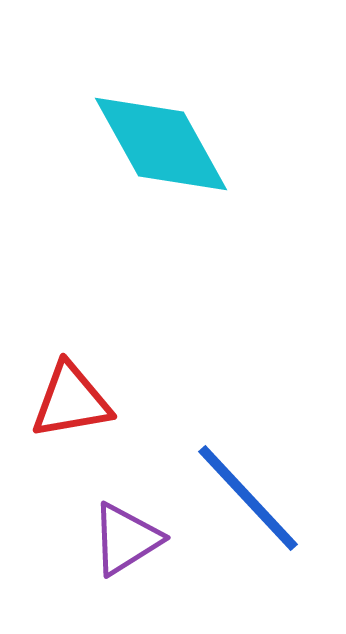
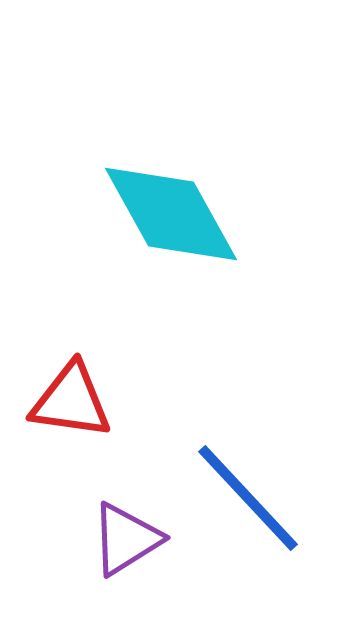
cyan diamond: moved 10 px right, 70 px down
red triangle: rotated 18 degrees clockwise
